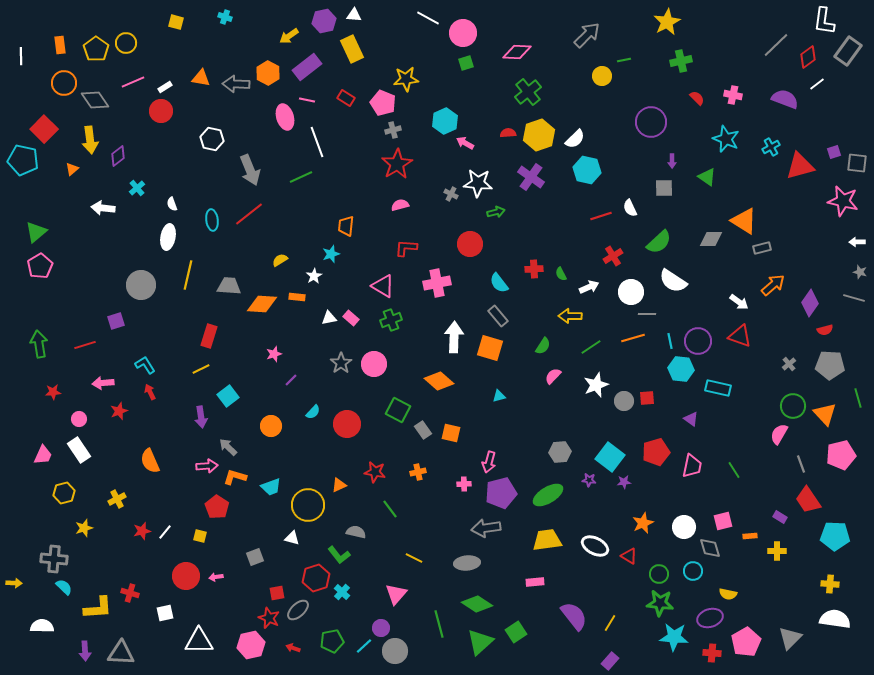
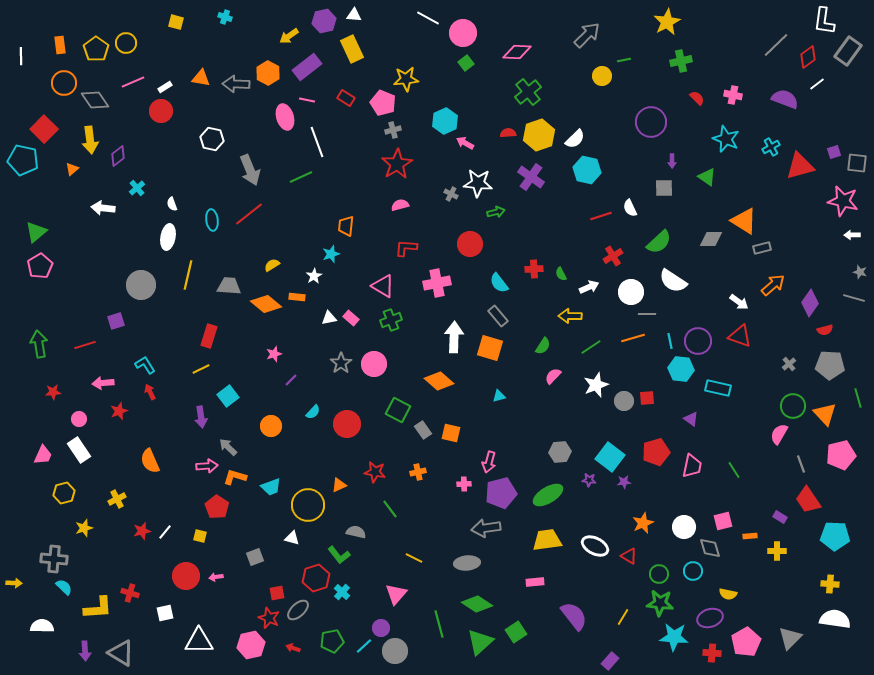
green square at (466, 63): rotated 21 degrees counterclockwise
white arrow at (857, 242): moved 5 px left, 7 px up
yellow semicircle at (280, 260): moved 8 px left, 5 px down
orange diamond at (262, 304): moved 4 px right; rotated 36 degrees clockwise
yellow line at (610, 623): moved 13 px right, 6 px up
gray triangle at (121, 653): rotated 28 degrees clockwise
